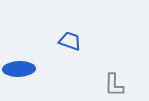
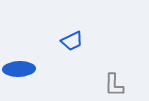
blue trapezoid: moved 2 px right; rotated 135 degrees clockwise
